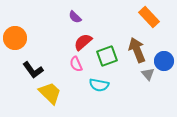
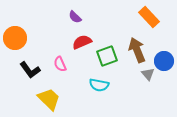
red semicircle: moved 1 px left; rotated 18 degrees clockwise
pink semicircle: moved 16 px left
black L-shape: moved 3 px left
yellow trapezoid: moved 1 px left, 6 px down
